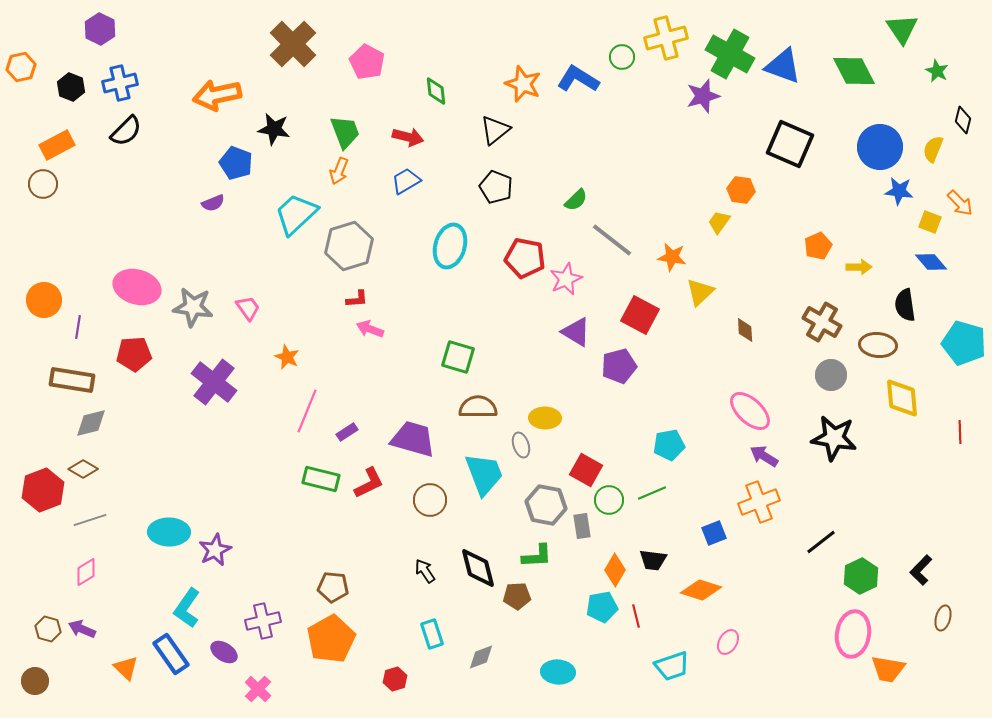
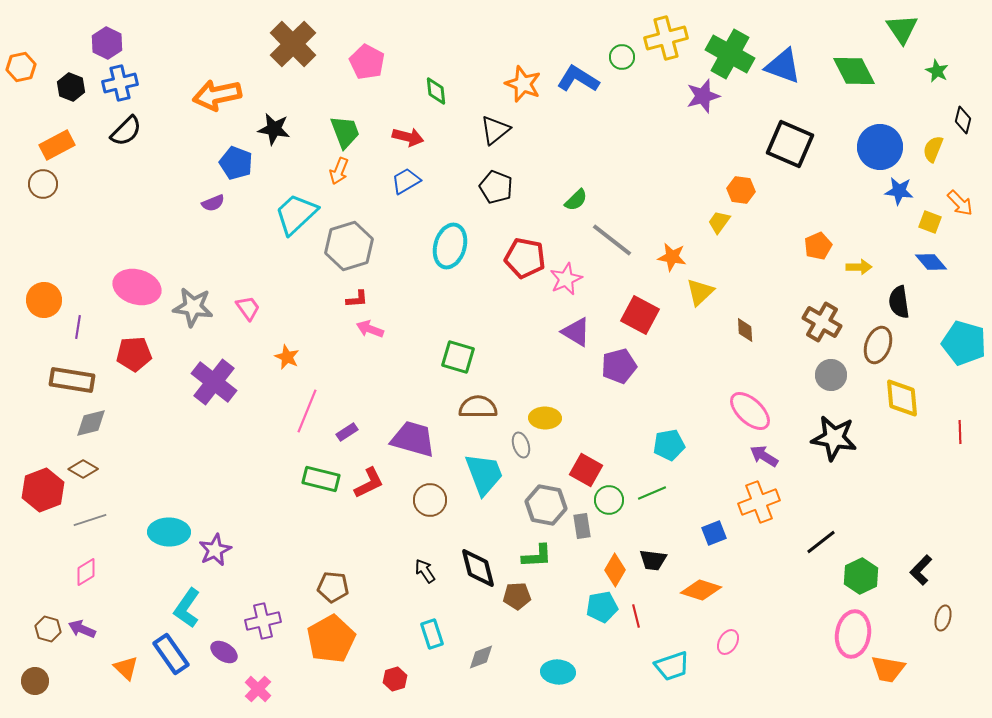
purple hexagon at (100, 29): moved 7 px right, 14 px down
black semicircle at (905, 305): moved 6 px left, 3 px up
brown ellipse at (878, 345): rotated 75 degrees counterclockwise
